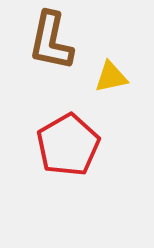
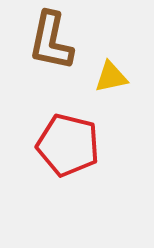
red pentagon: rotated 28 degrees counterclockwise
